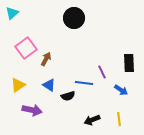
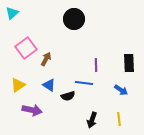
black circle: moved 1 px down
purple line: moved 6 px left, 7 px up; rotated 24 degrees clockwise
black arrow: rotated 49 degrees counterclockwise
